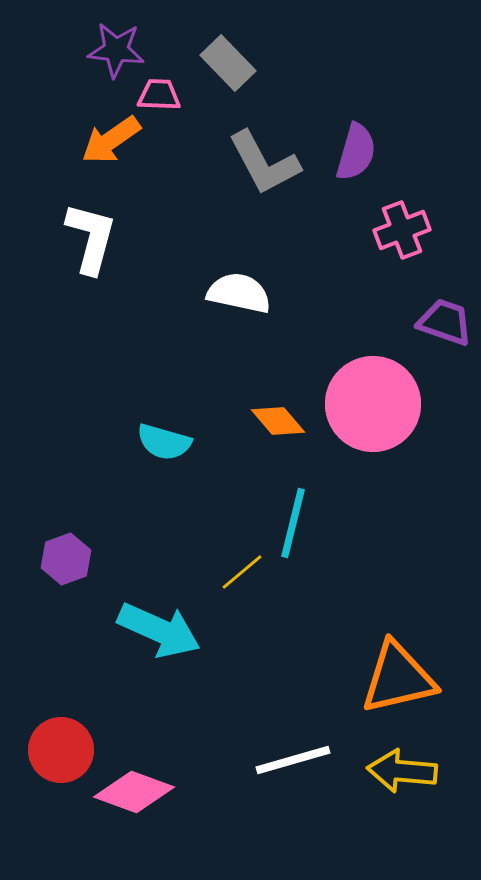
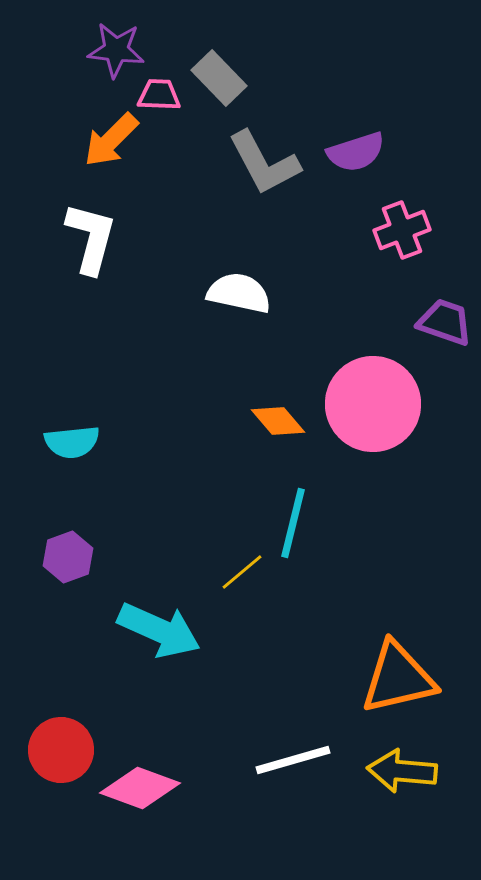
gray rectangle: moved 9 px left, 15 px down
orange arrow: rotated 10 degrees counterclockwise
purple semicircle: rotated 56 degrees clockwise
cyan semicircle: moved 92 px left; rotated 22 degrees counterclockwise
purple hexagon: moved 2 px right, 2 px up
pink diamond: moved 6 px right, 4 px up
